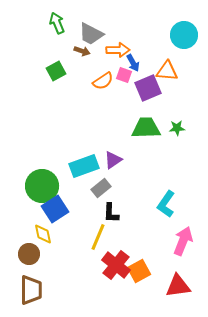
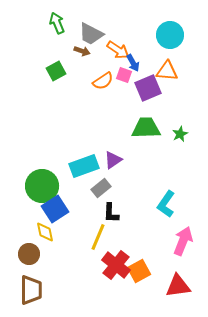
cyan circle: moved 14 px left
orange arrow: rotated 35 degrees clockwise
green star: moved 3 px right, 6 px down; rotated 21 degrees counterclockwise
yellow diamond: moved 2 px right, 2 px up
